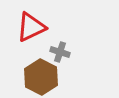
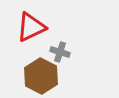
brown hexagon: moved 1 px up
